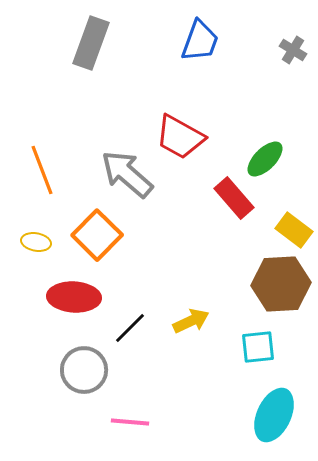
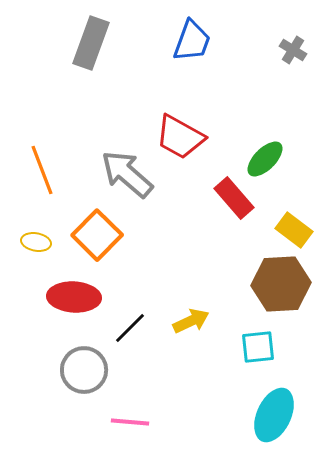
blue trapezoid: moved 8 px left
